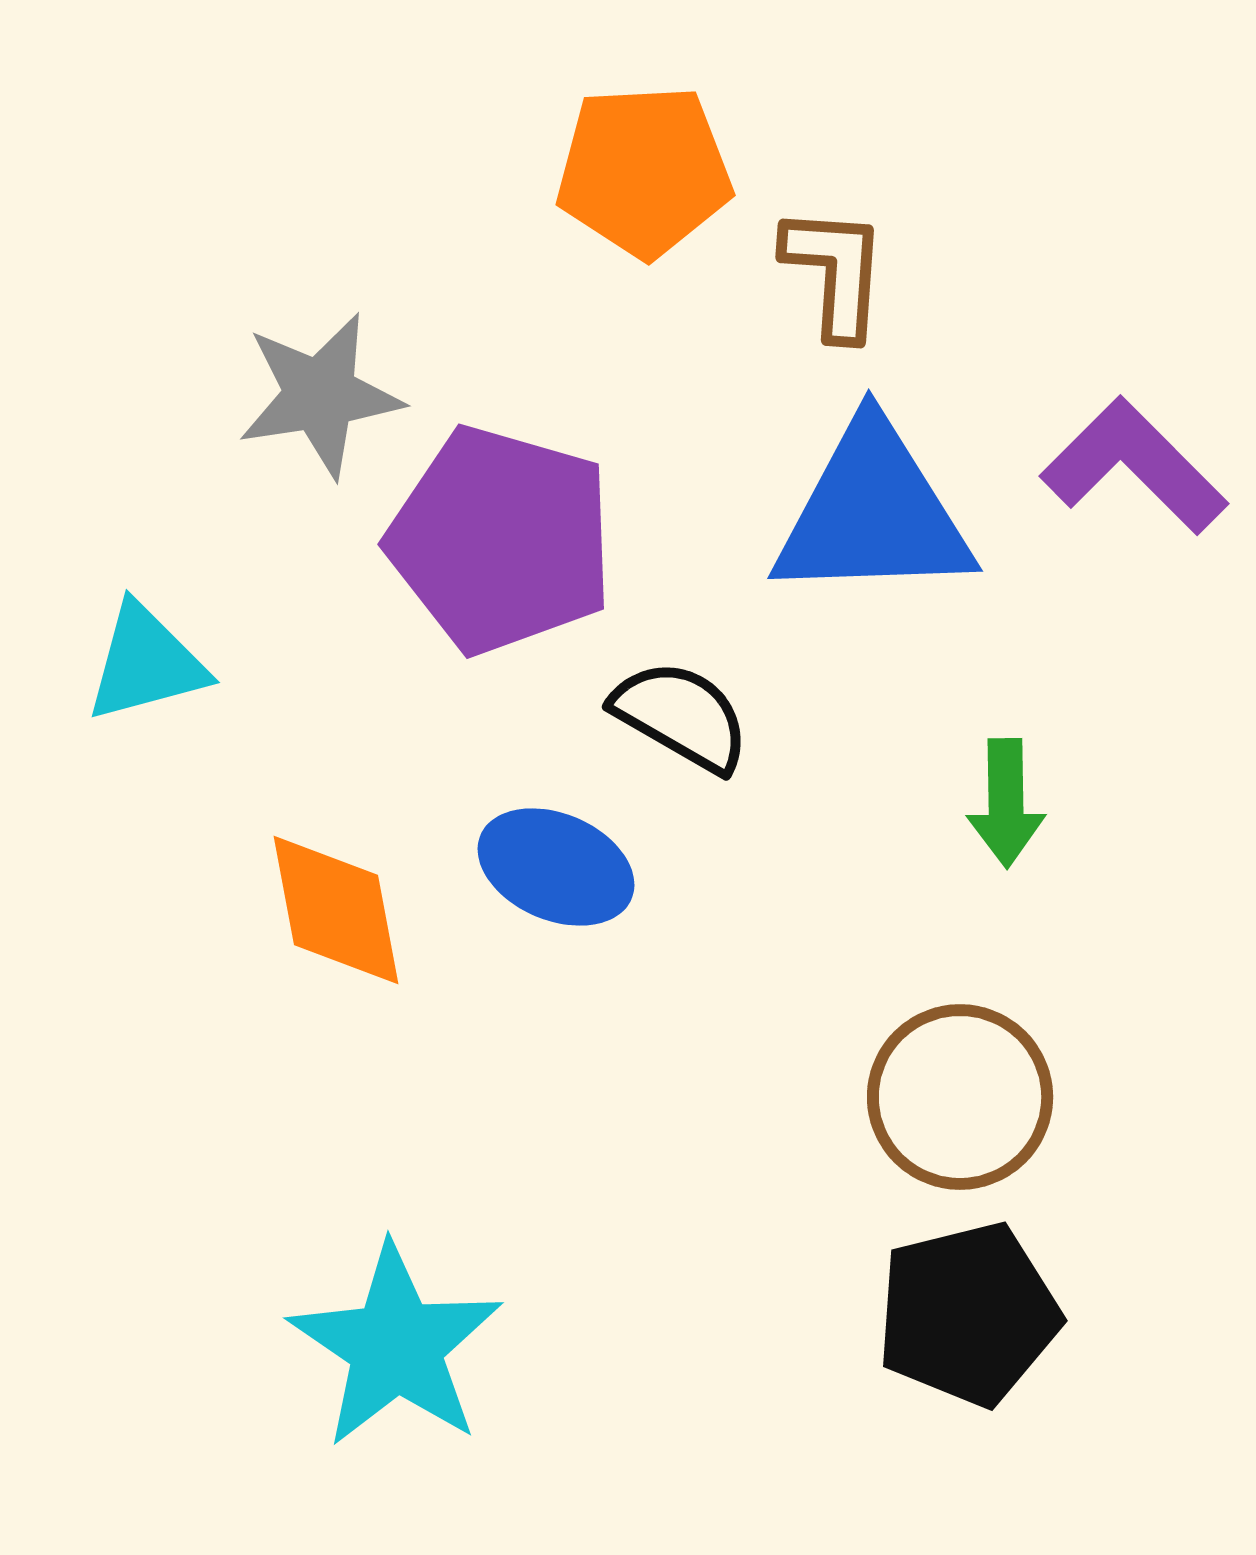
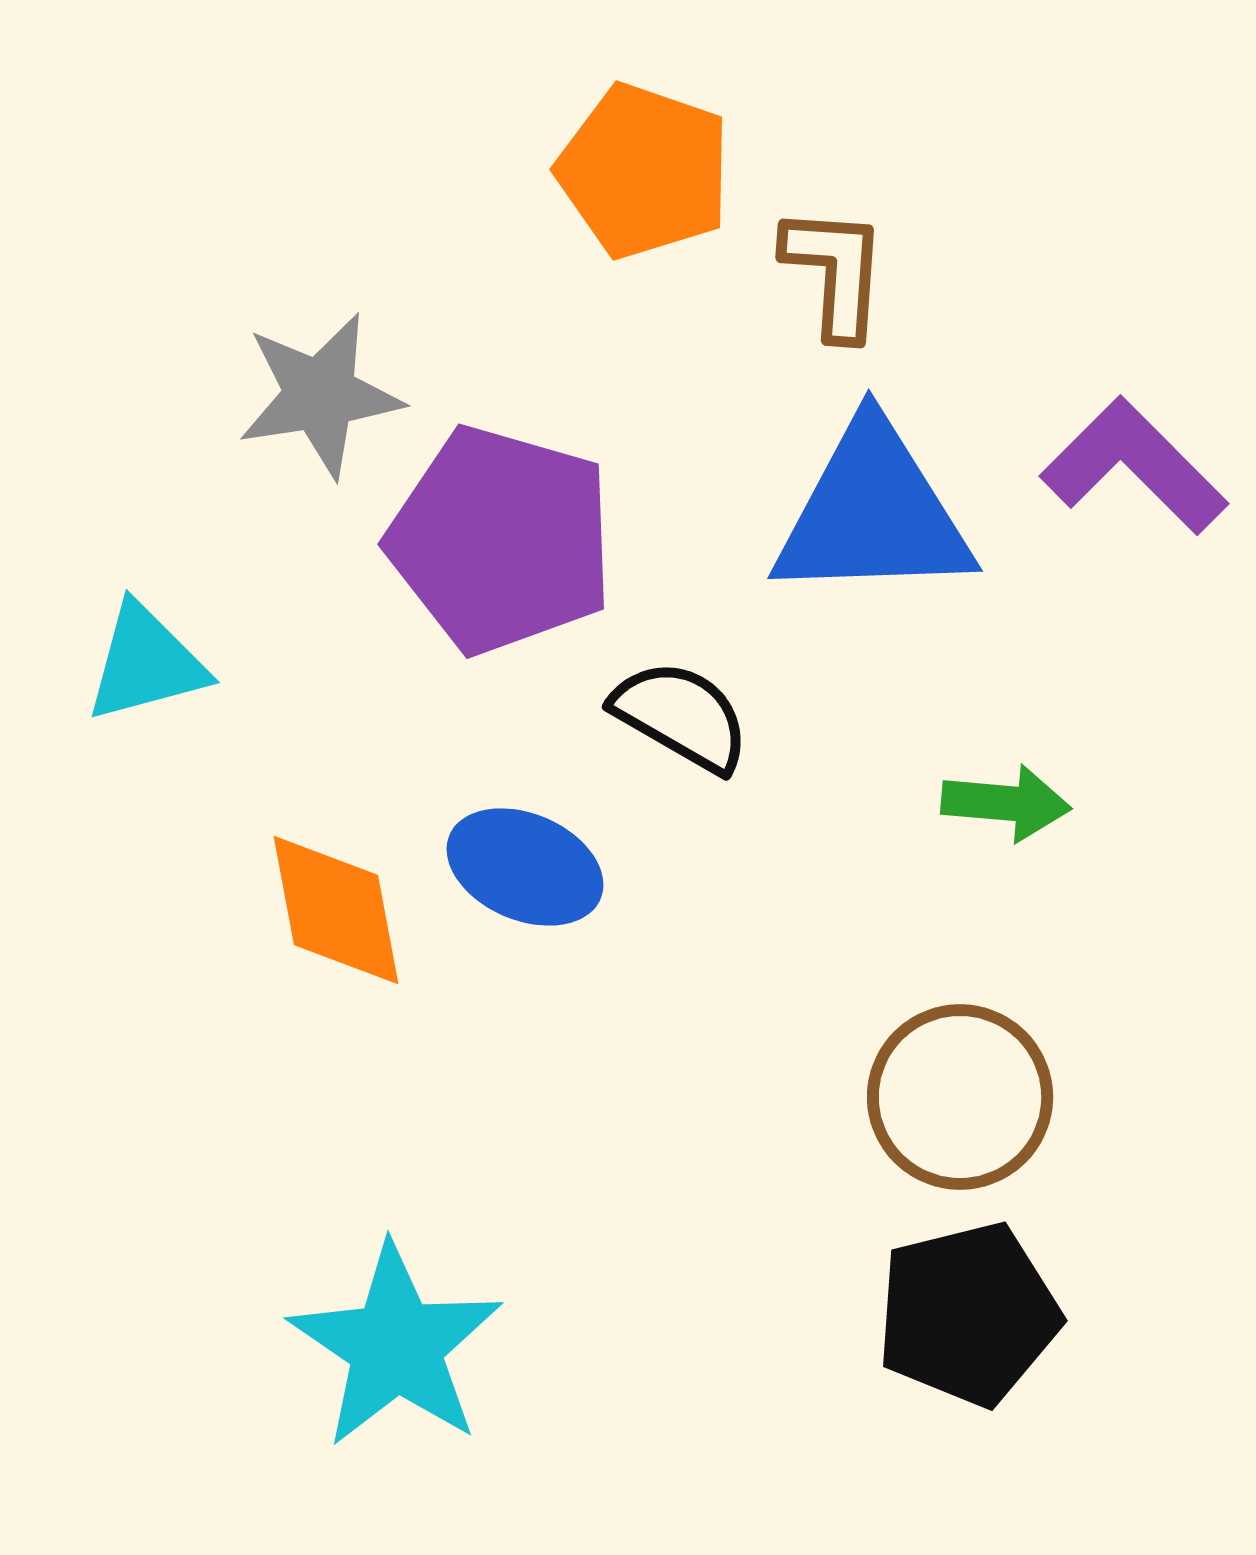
orange pentagon: rotated 22 degrees clockwise
green arrow: rotated 84 degrees counterclockwise
blue ellipse: moved 31 px left
